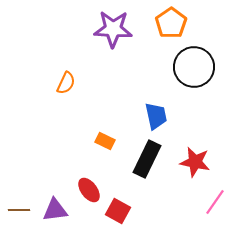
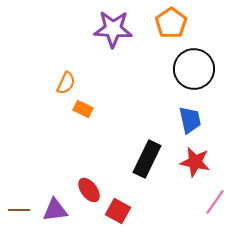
black circle: moved 2 px down
blue trapezoid: moved 34 px right, 4 px down
orange rectangle: moved 22 px left, 32 px up
